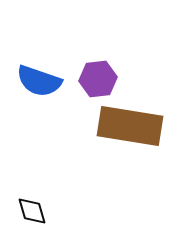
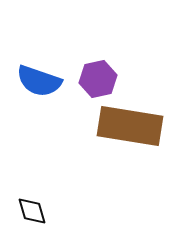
purple hexagon: rotated 6 degrees counterclockwise
